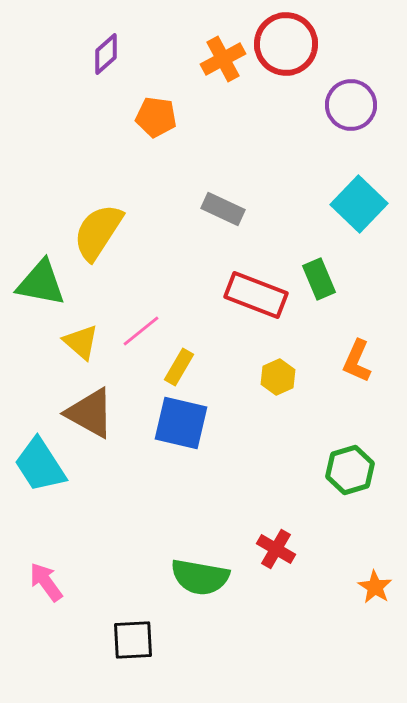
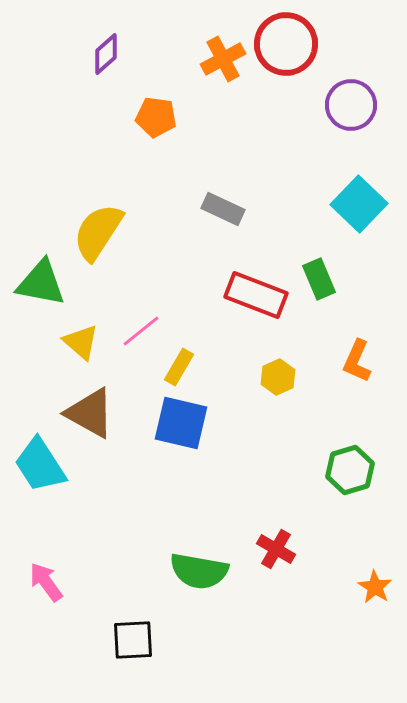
green semicircle: moved 1 px left, 6 px up
